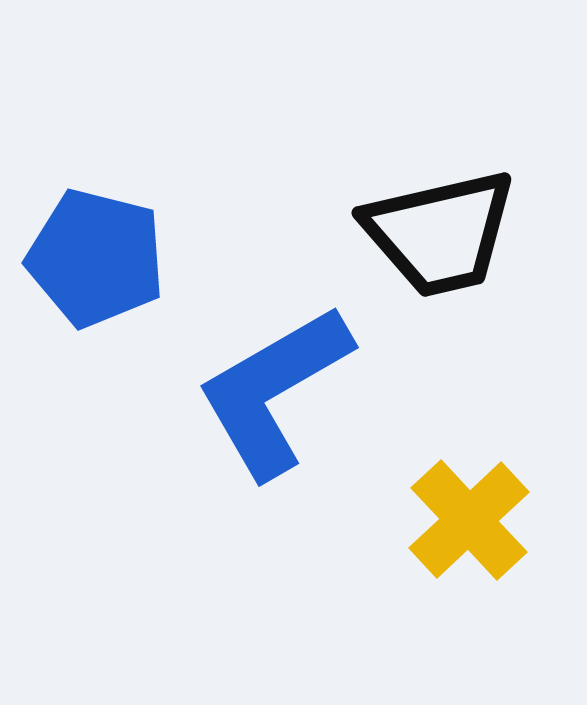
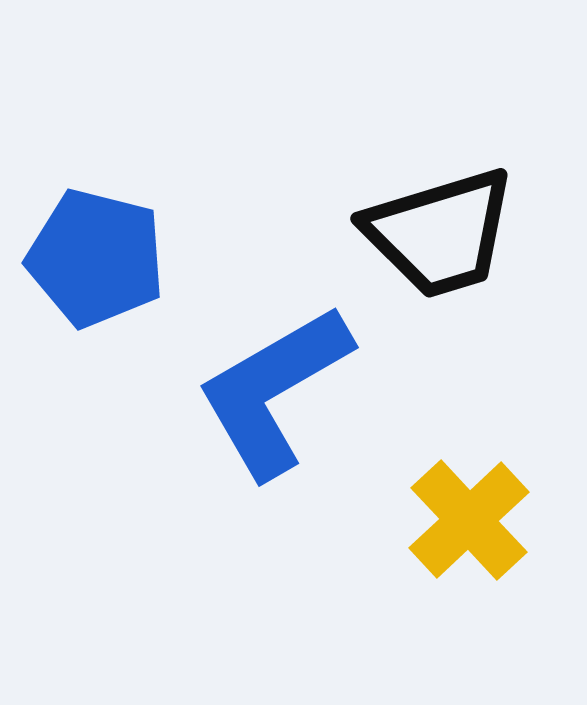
black trapezoid: rotated 4 degrees counterclockwise
